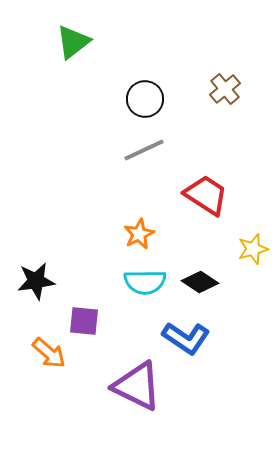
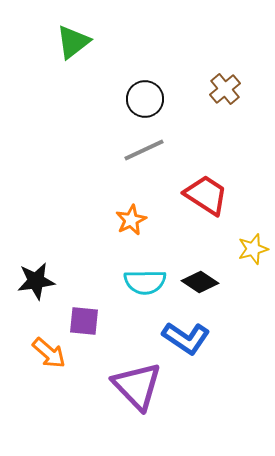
orange star: moved 8 px left, 14 px up
purple triangle: rotated 20 degrees clockwise
